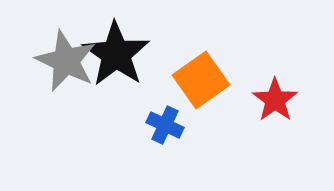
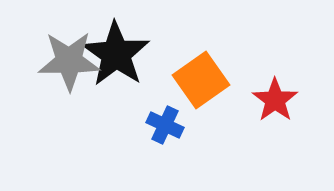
gray star: moved 3 px right; rotated 26 degrees counterclockwise
